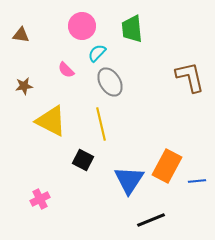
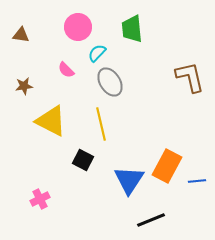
pink circle: moved 4 px left, 1 px down
